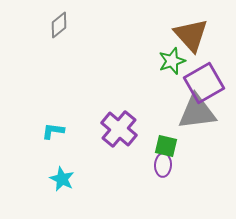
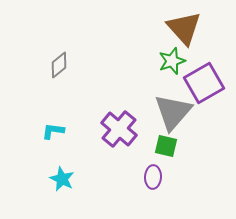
gray diamond: moved 40 px down
brown triangle: moved 7 px left, 7 px up
gray triangle: moved 24 px left; rotated 42 degrees counterclockwise
purple ellipse: moved 10 px left, 12 px down
